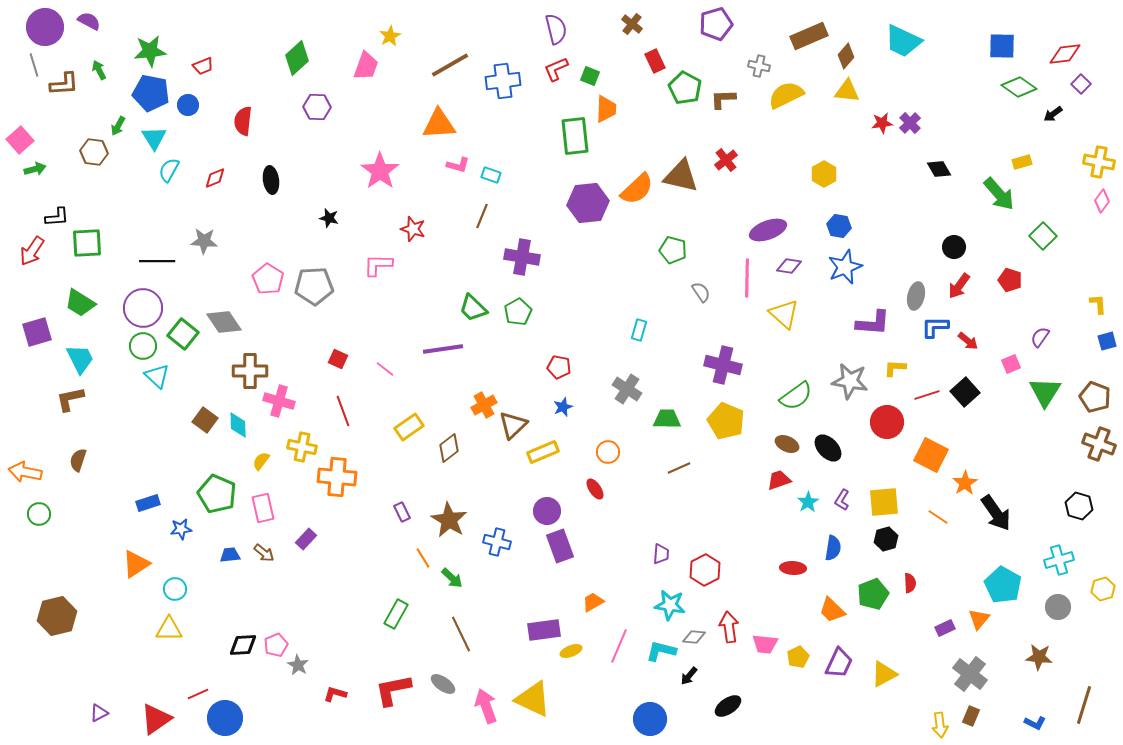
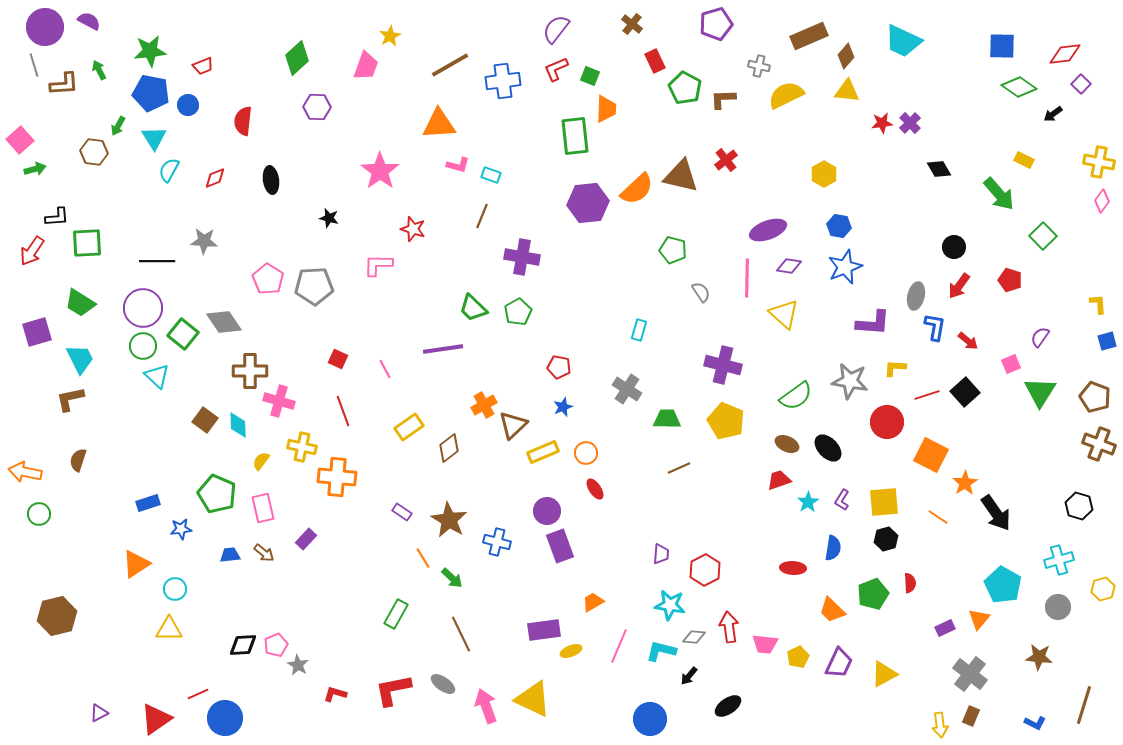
purple semicircle at (556, 29): rotated 128 degrees counterclockwise
yellow rectangle at (1022, 162): moved 2 px right, 2 px up; rotated 42 degrees clockwise
blue L-shape at (935, 327): rotated 100 degrees clockwise
pink line at (385, 369): rotated 24 degrees clockwise
green triangle at (1045, 392): moved 5 px left
orange circle at (608, 452): moved 22 px left, 1 px down
purple rectangle at (402, 512): rotated 30 degrees counterclockwise
